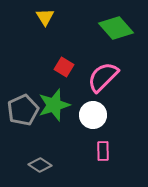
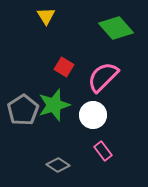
yellow triangle: moved 1 px right, 1 px up
gray pentagon: rotated 8 degrees counterclockwise
pink rectangle: rotated 36 degrees counterclockwise
gray diamond: moved 18 px right
